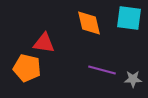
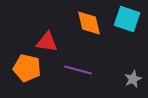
cyan square: moved 2 px left, 1 px down; rotated 12 degrees clockwise
red triangle: moved 3 px right, 1 px up
purple line: moved 24 px left
gray star: rotated 24 degrees counterclockwise
